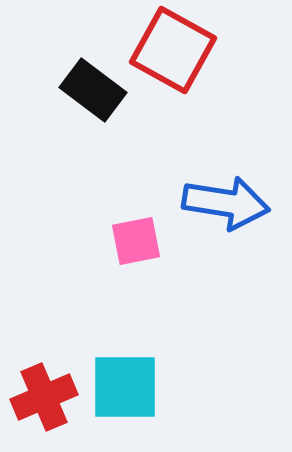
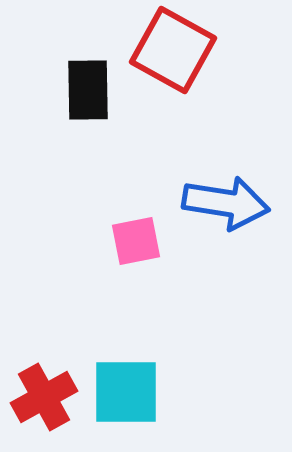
black rectangle: moved 5 px left; rotated 52 degrees clockwise
cyan square: moved 1 px right, 5 px down
red cross: rotated 6 degrees counterclockwise
